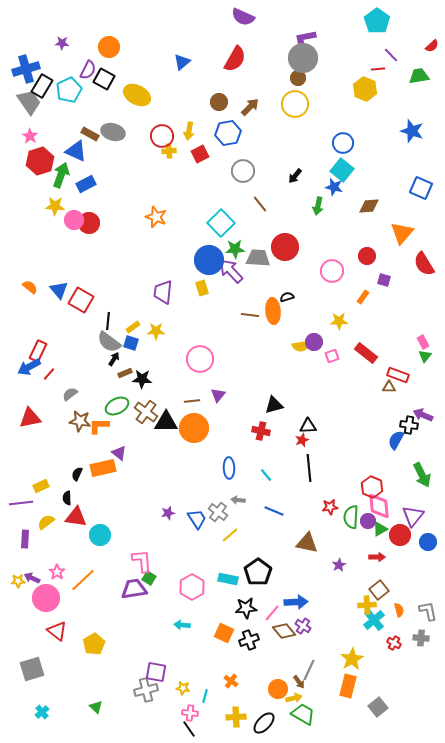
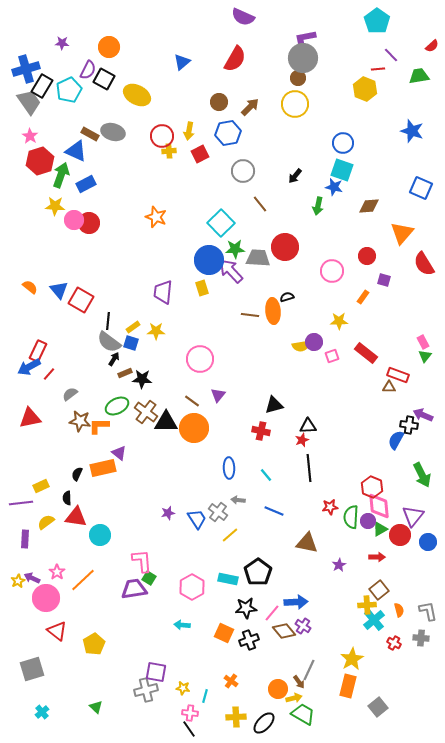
cyan square at (342, 170): rotated 20 degrees counterclockwise
brown line at (192, 401): rotated 42 degrees clockwise
yellow star at (18, 581): rotated 24 degrees counterclockwise
